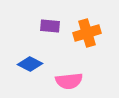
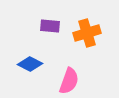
pink semicircle: rotated 64 degrees counterclockwise
